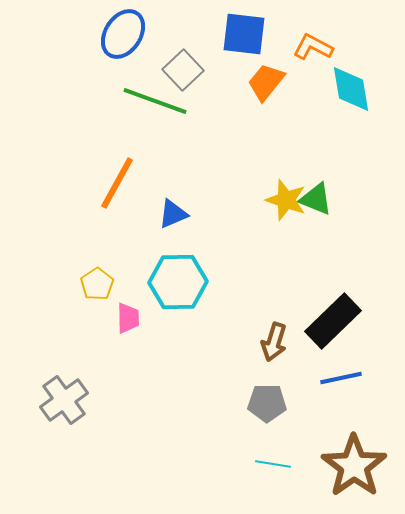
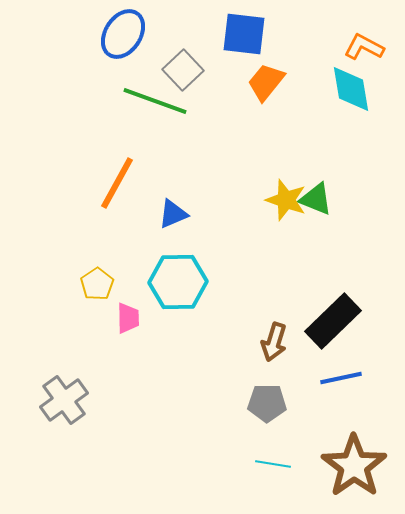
orange L-shape: moved 51 px right
